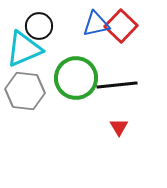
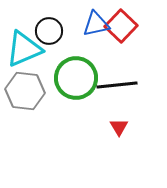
black circle: moved 10 px right, 5 px down
